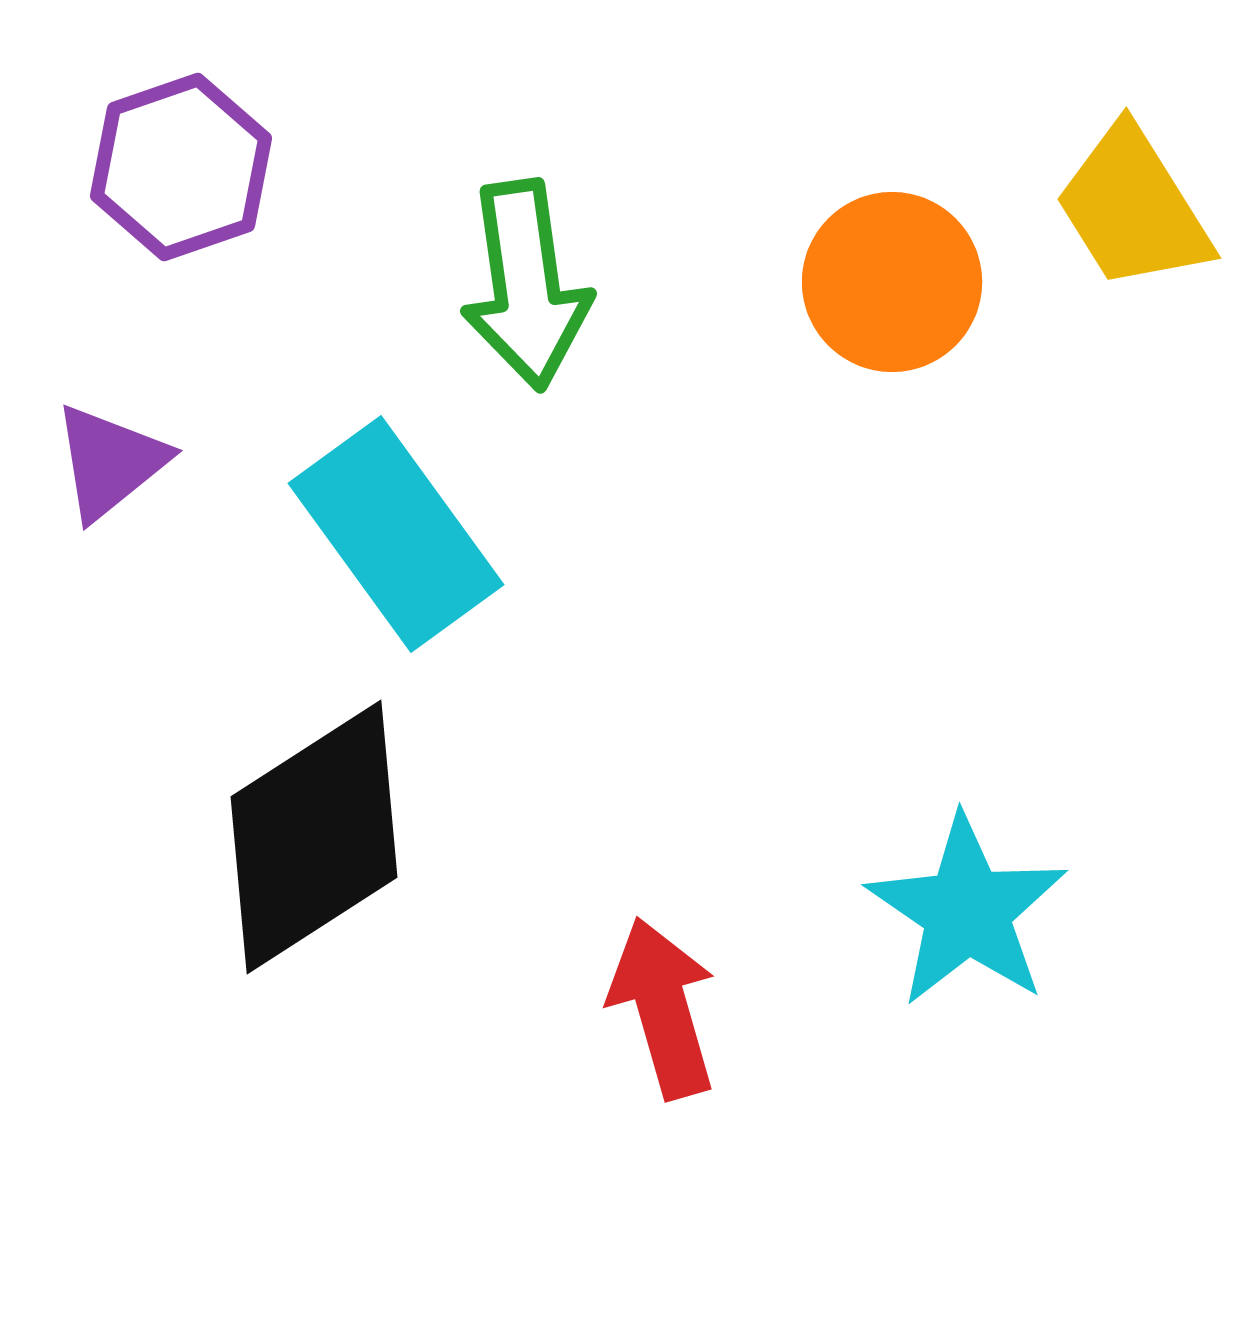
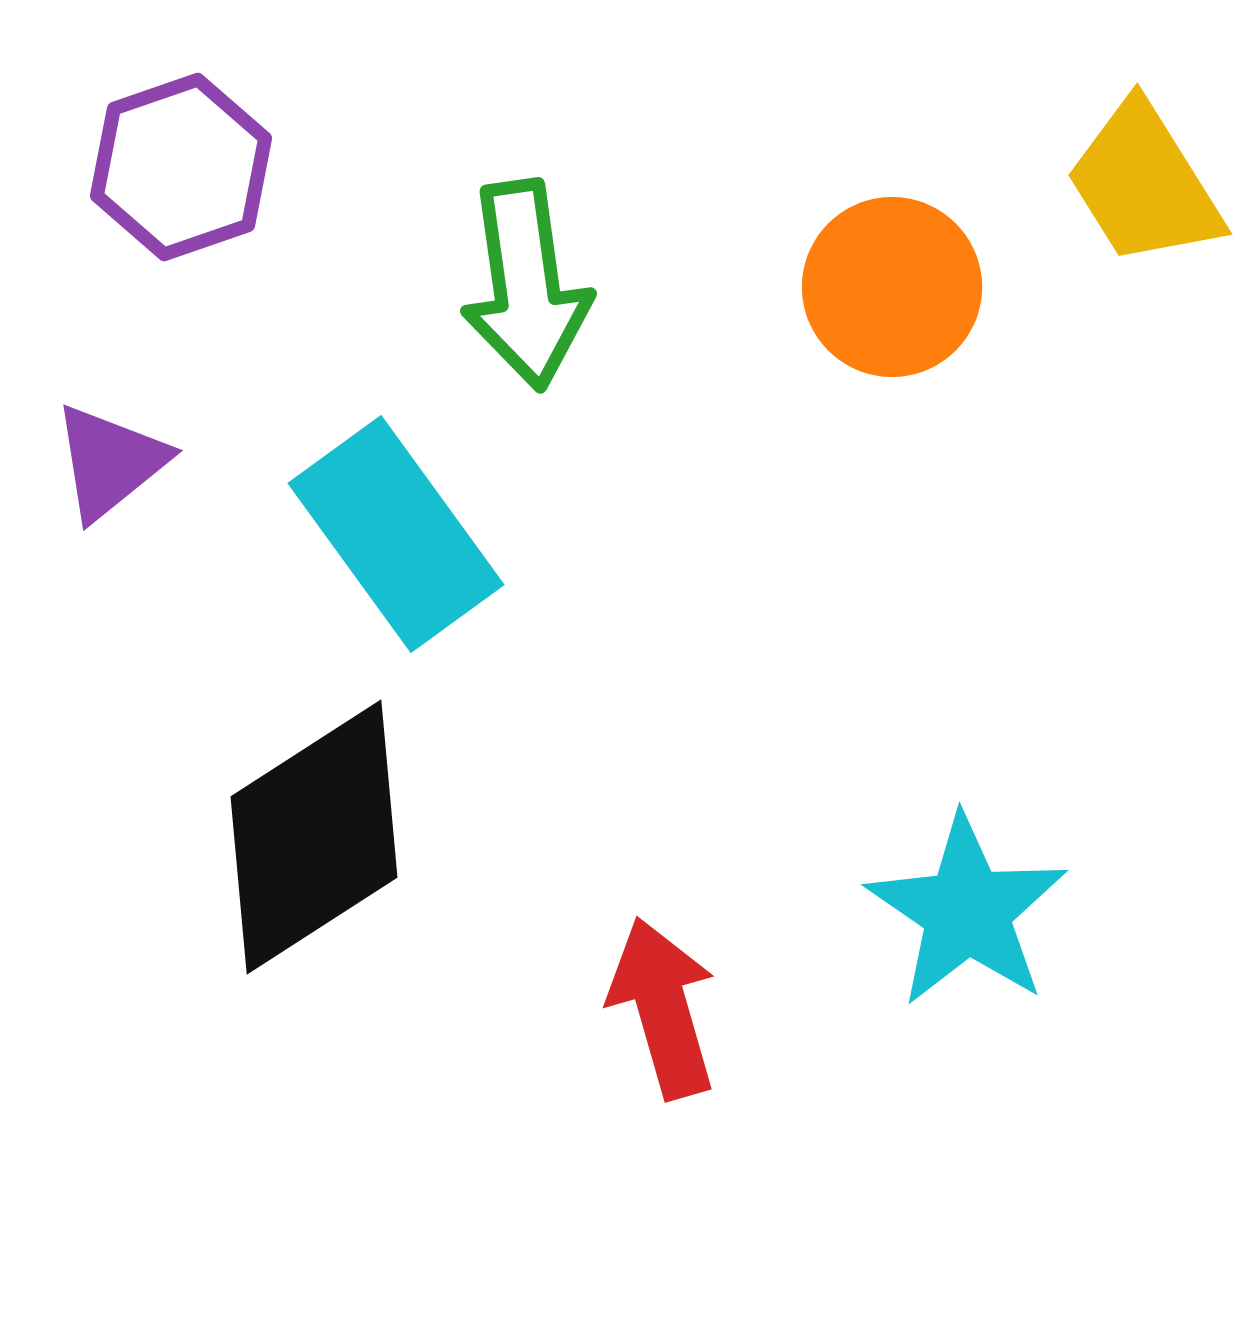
yellow trapezoid: moved 11 px right, 24 px up
orange circle: moved 5 px down
